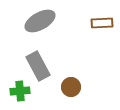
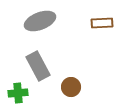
gray ellipse: rotated 8 degrees clockwise
green cross: moved 2 px left, 2 px down
